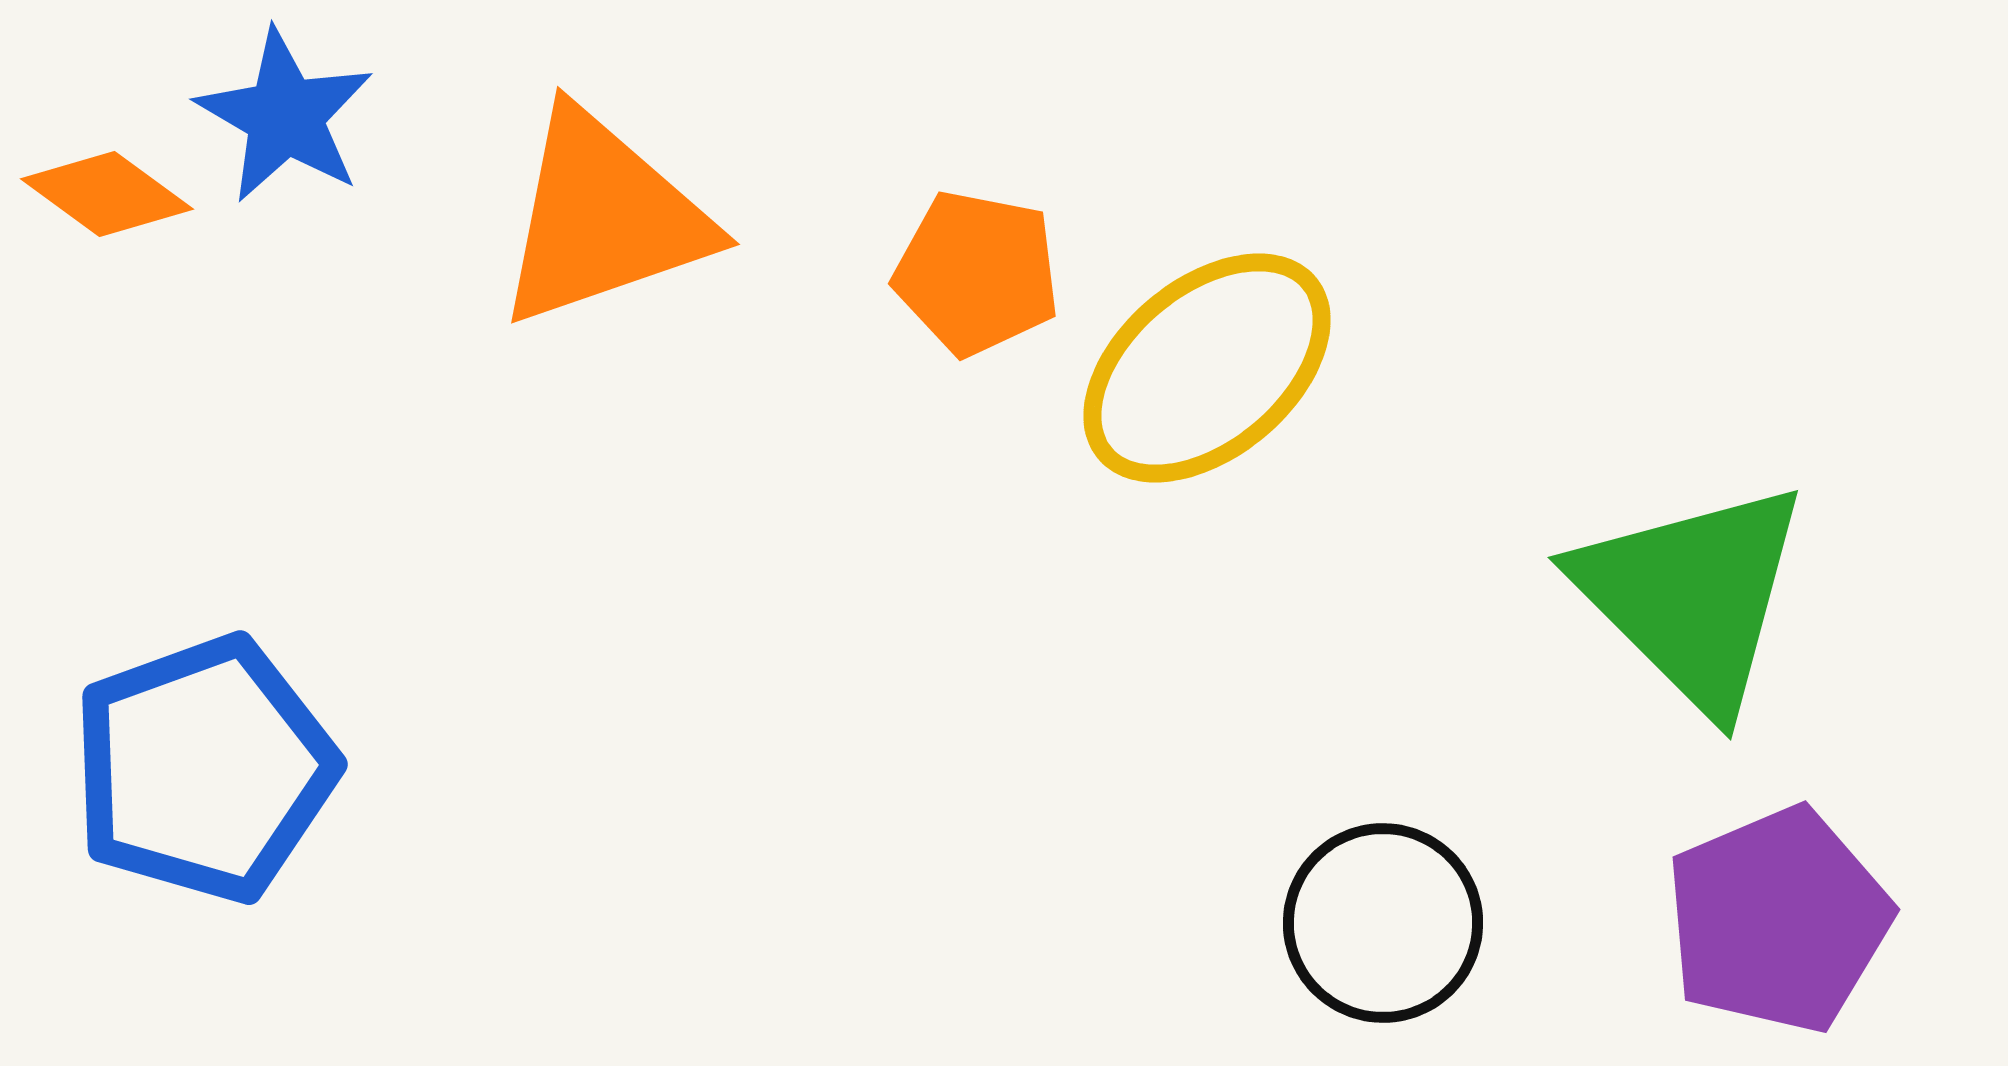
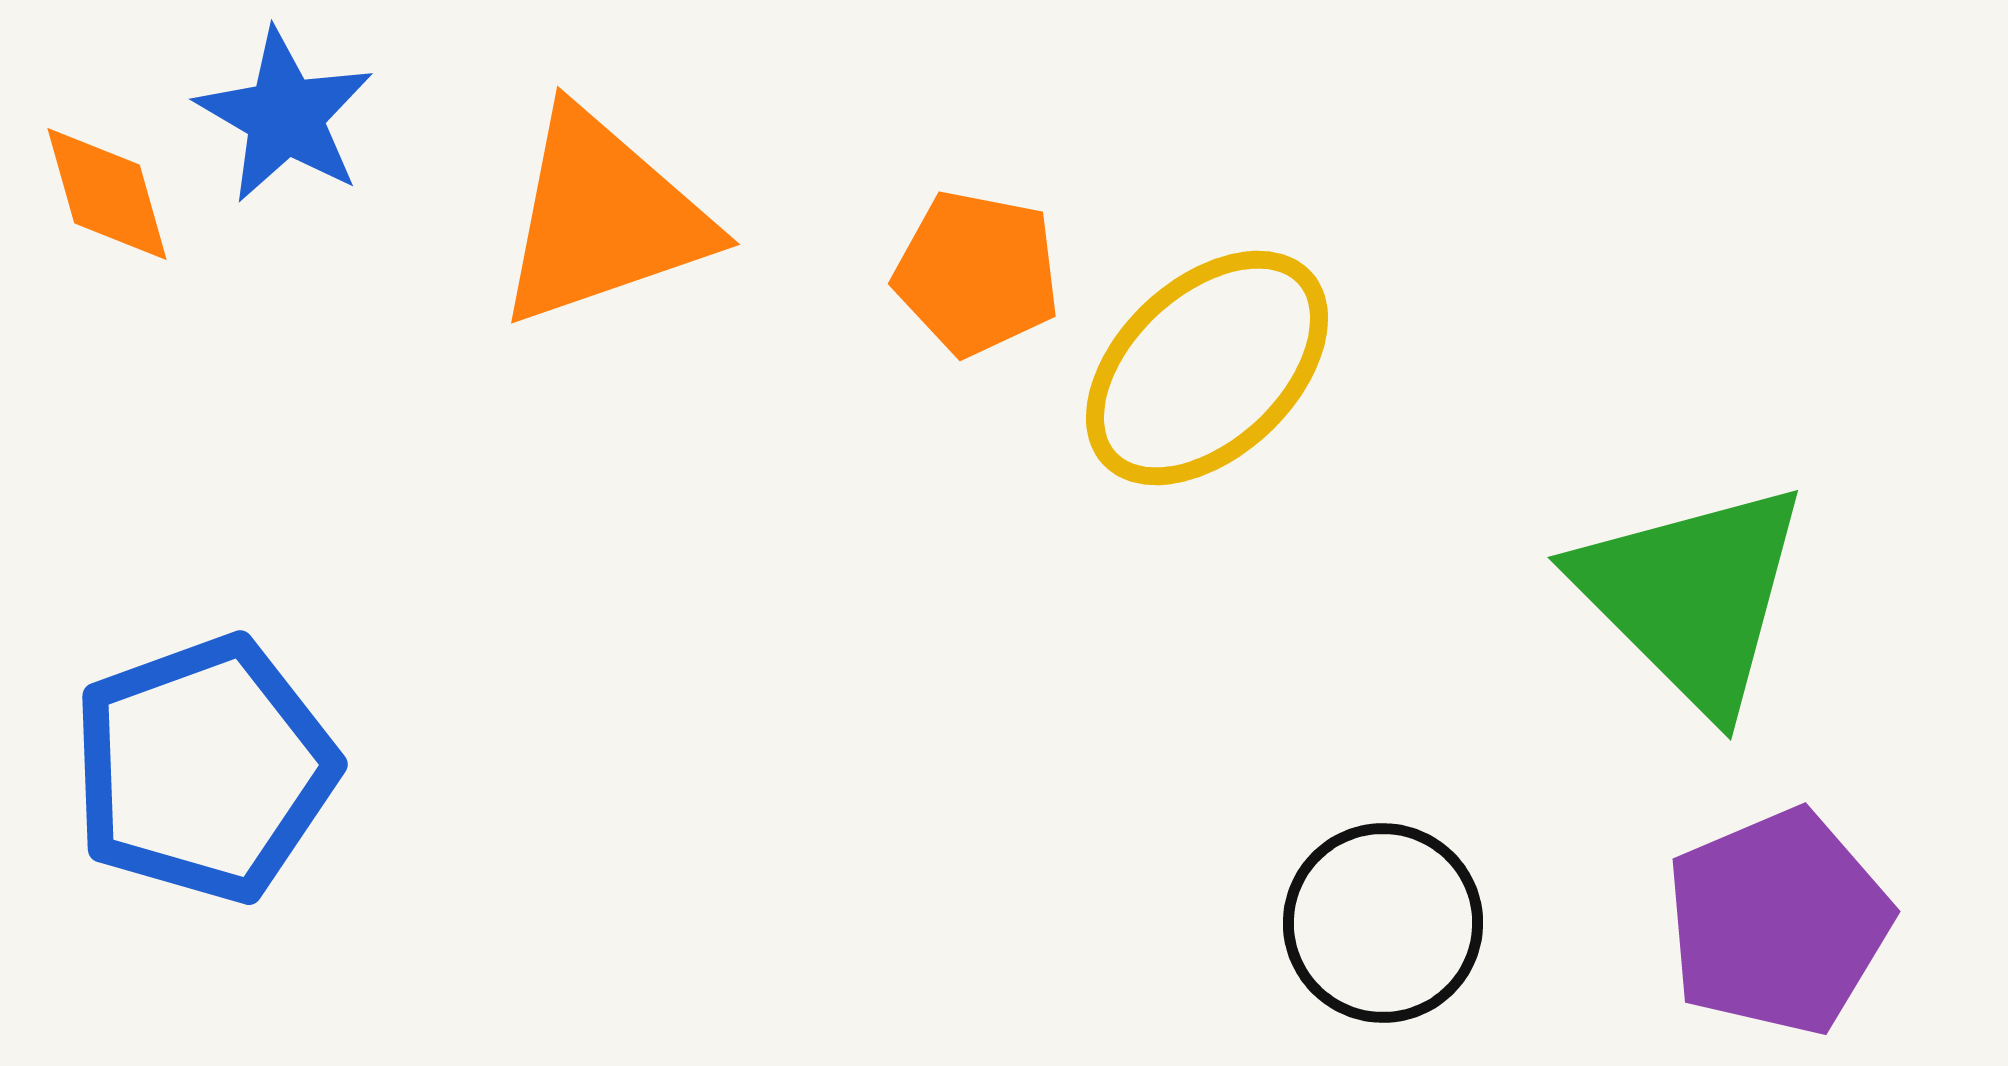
orange diamond: rotated 38 degrees clockwise
yellow ellipse: rotated 3 degrees counterclockwise
purple pentagon: moved 2 px down
